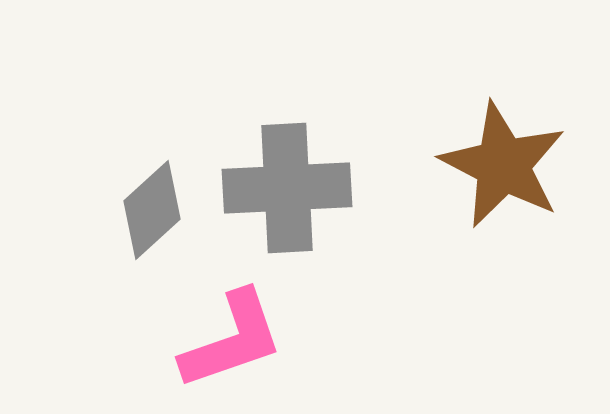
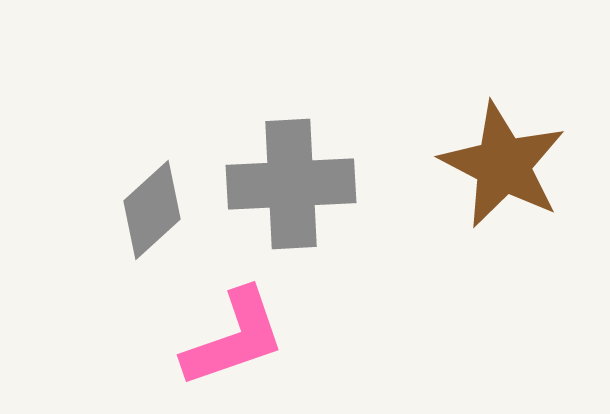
gray cross: moved 4 px right, 4 px up
pink L-shape: moved 2 px right, 2 px up
